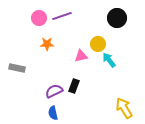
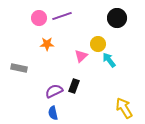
pink triangle: rotated 32 degrees counterclockwise
gray rectangle: moved 2 px right
